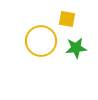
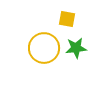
yellow circle: moved 3 px right, 7 px down
